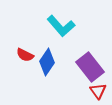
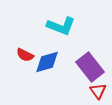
cyan L-shape: rotated 28 degrees counterclockwise
blue diamond: rotated 40 degrees clockwise
